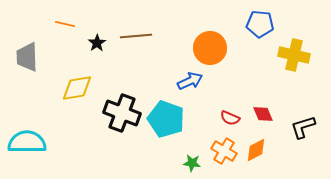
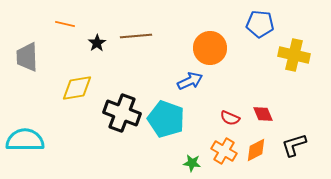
black L-shape: moved 9 px left, 18 px down
cyan semicircle: moved 2 px left, 2 px up
